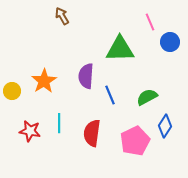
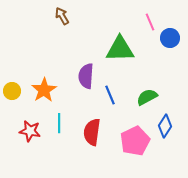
blue circle: moved 4 px up
orange star: moved 9 px down
red semicircle: moved 1 px up
